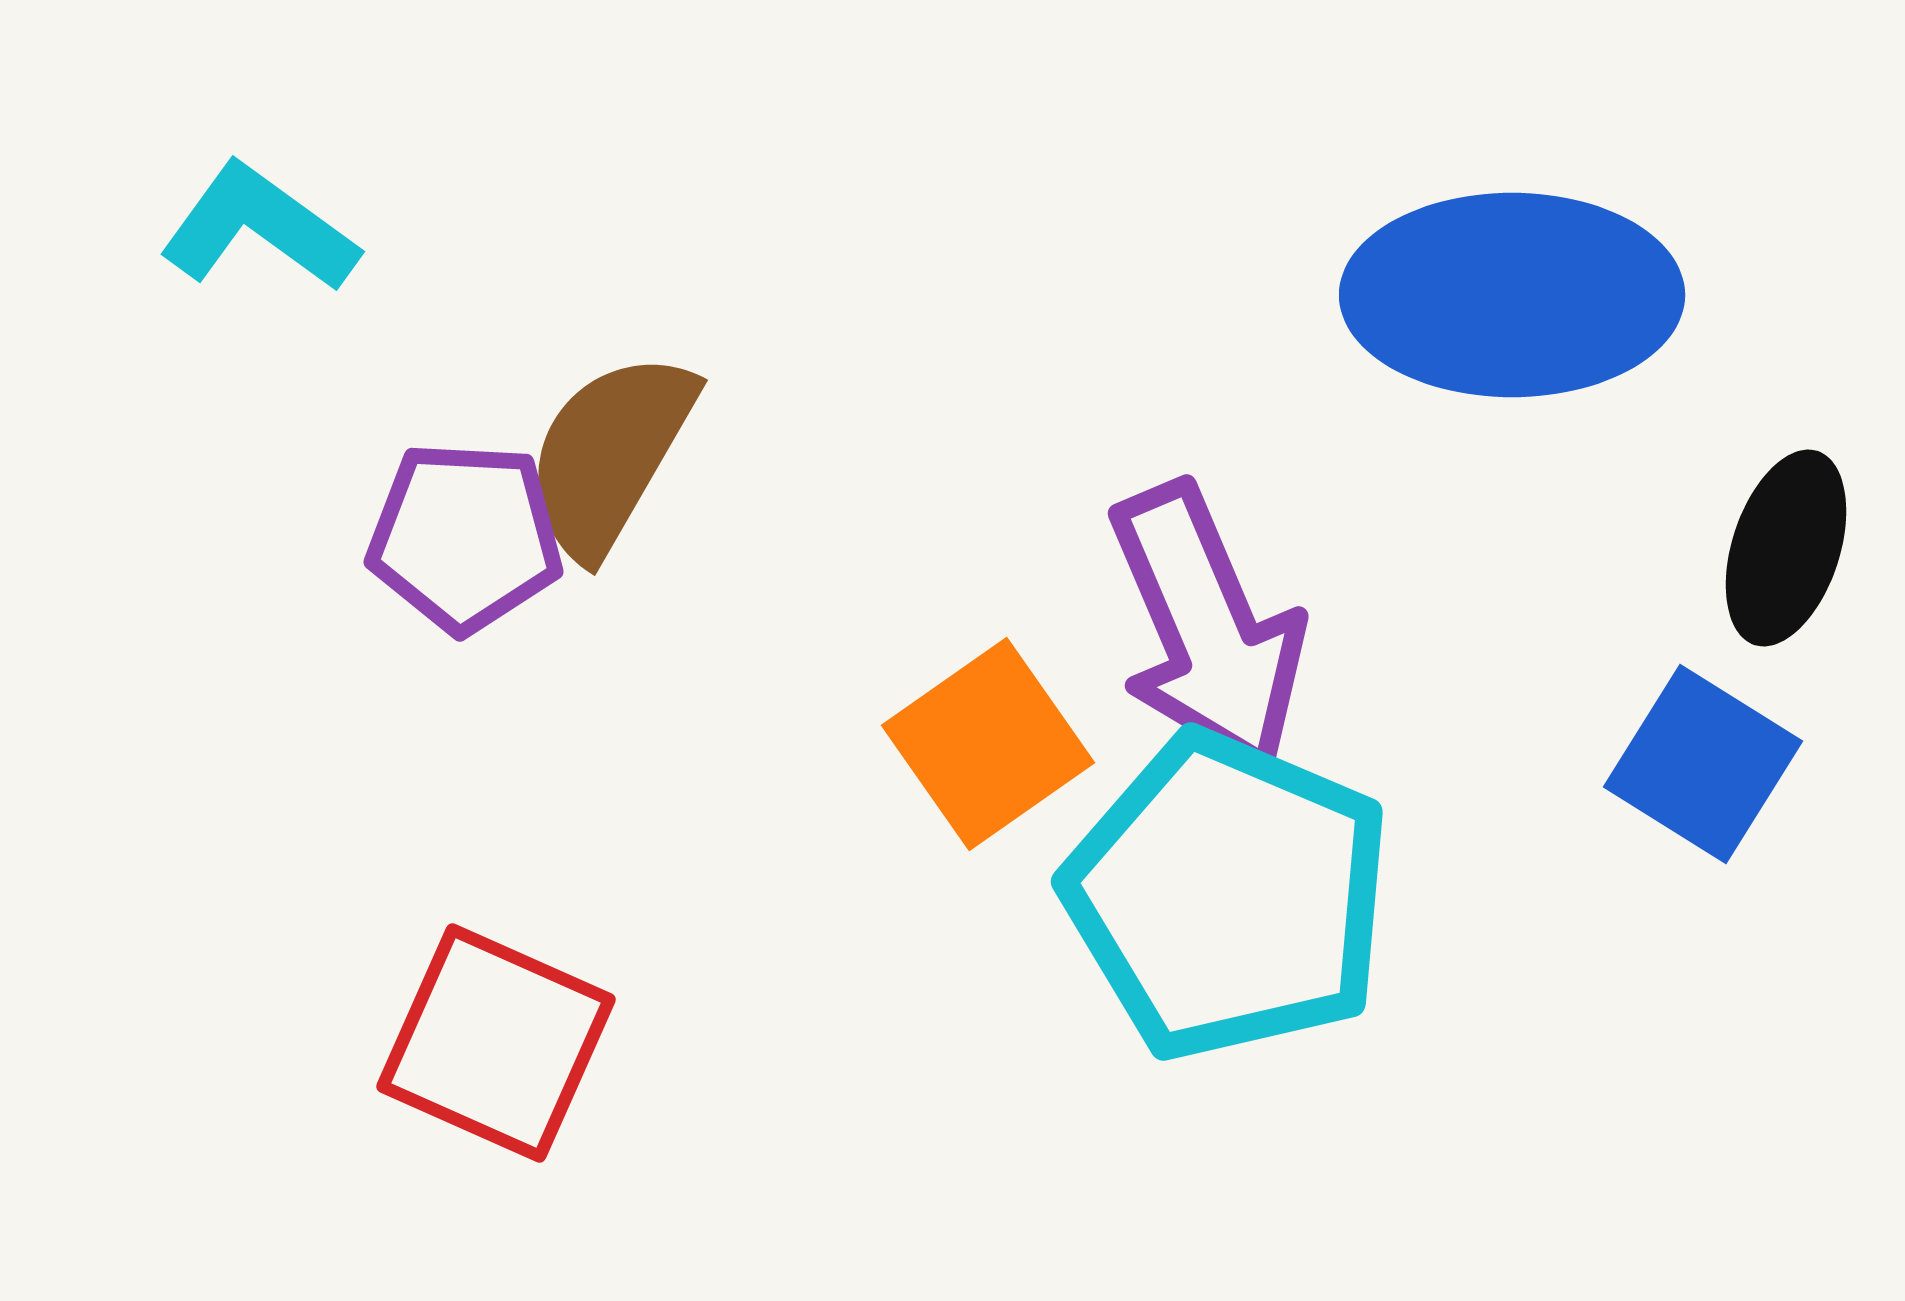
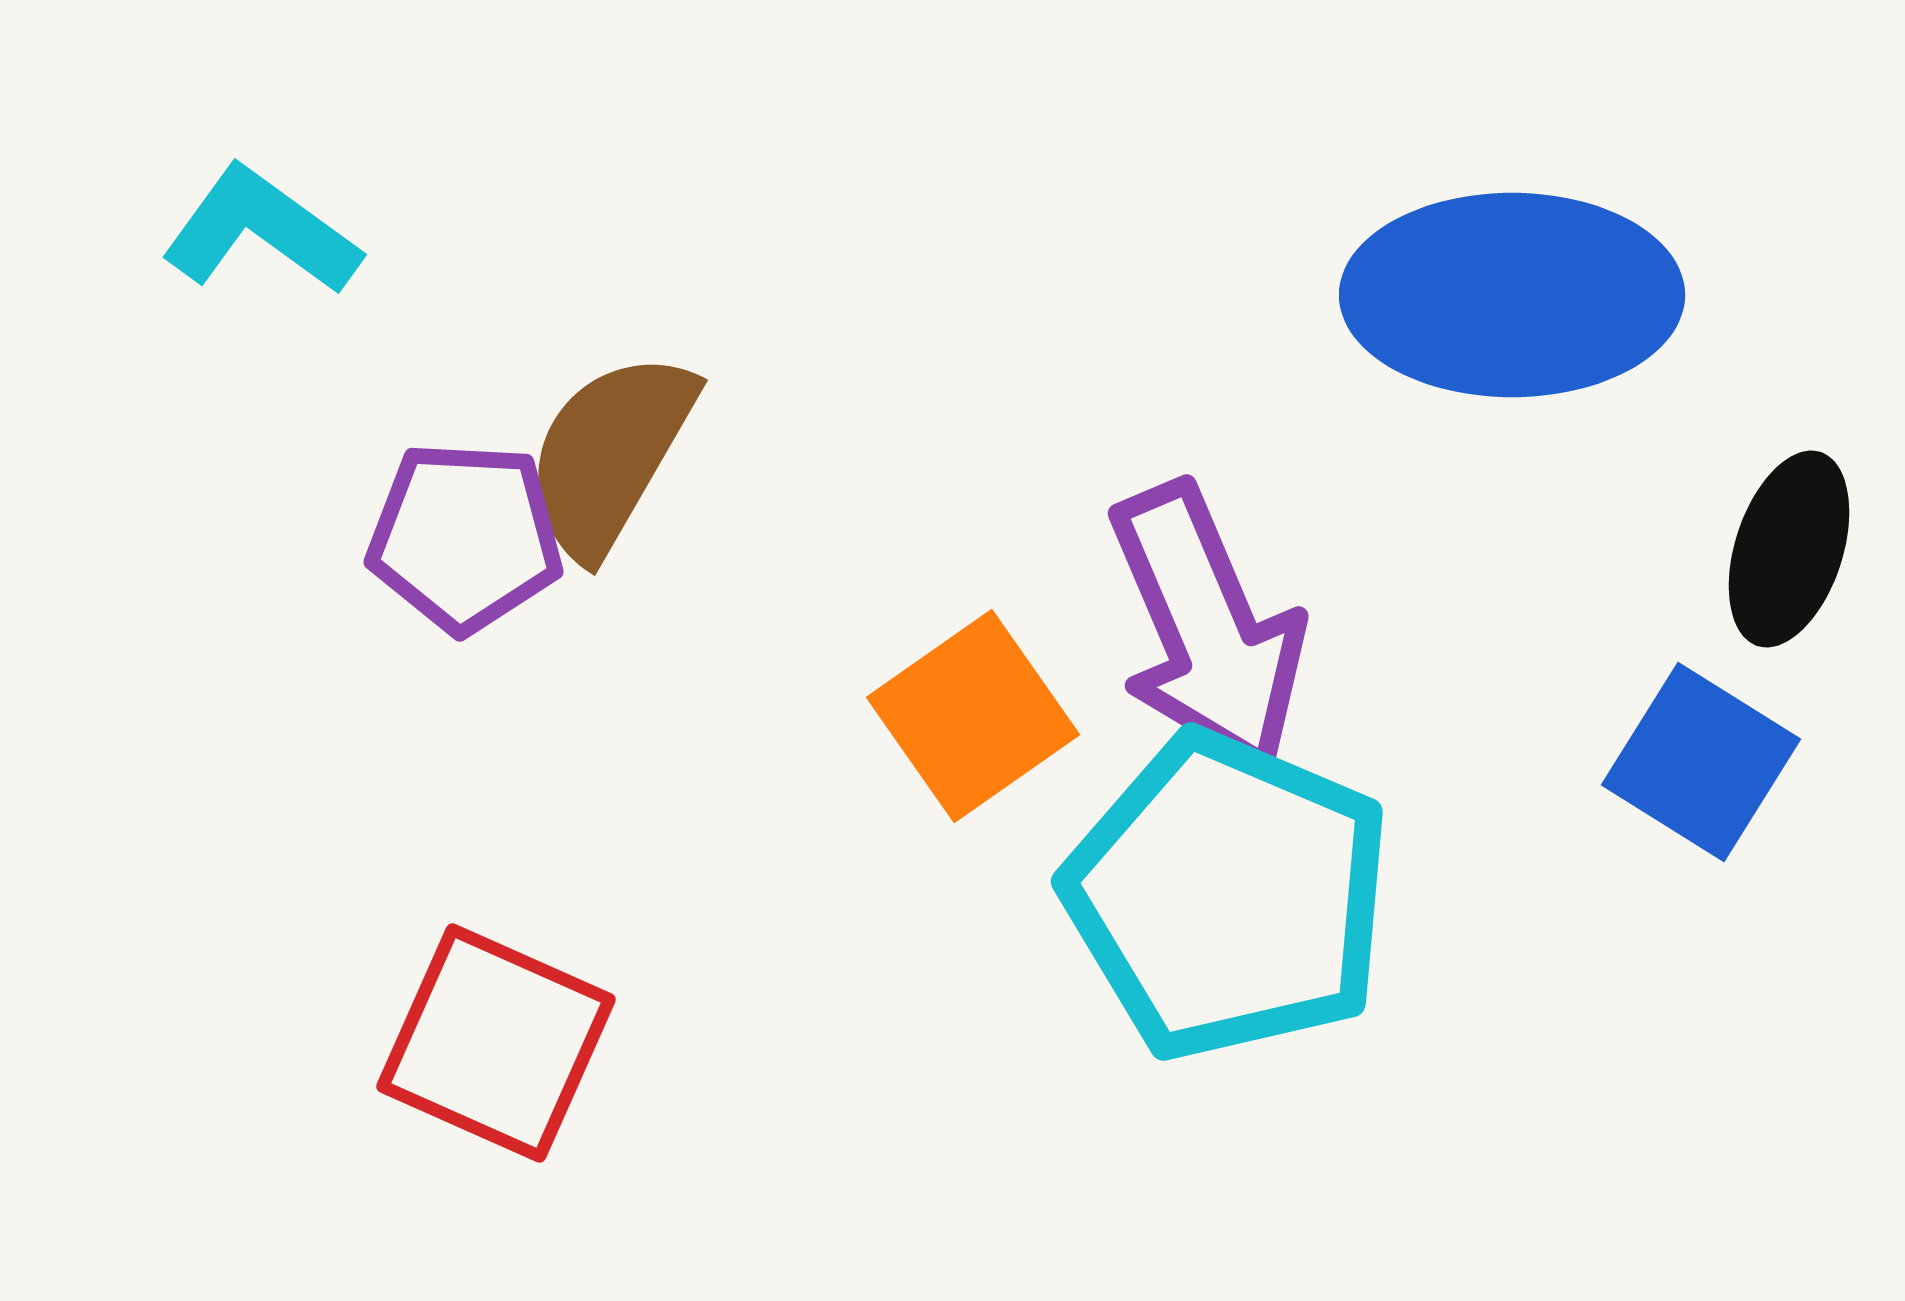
cyan L-shape: moved 2 px right, 3 px down
black ellipse: moved 3 px right, 1 px down
orange square: moved 15 px left, 28 px up
blue square: moved 2 px left, 2 px up
